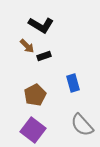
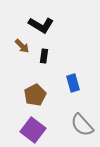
brown arrow: moved 5 px left
black rectangle: rotated 64 degrees counterclockwise
